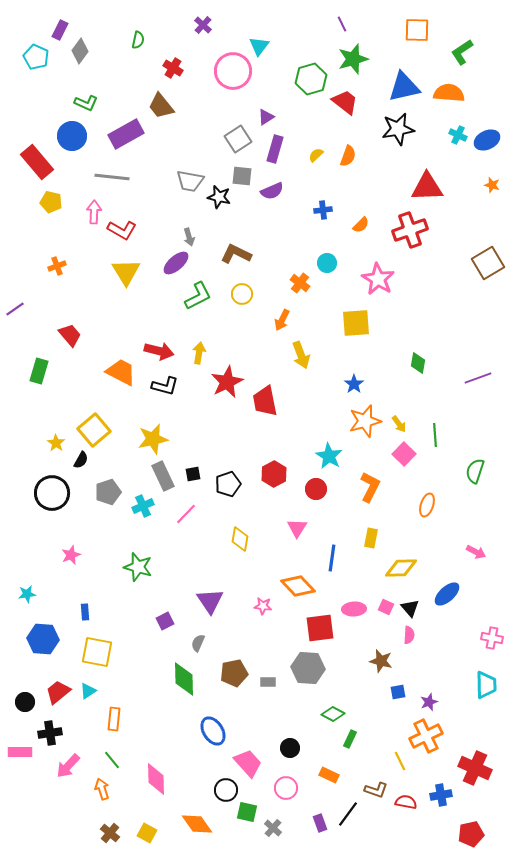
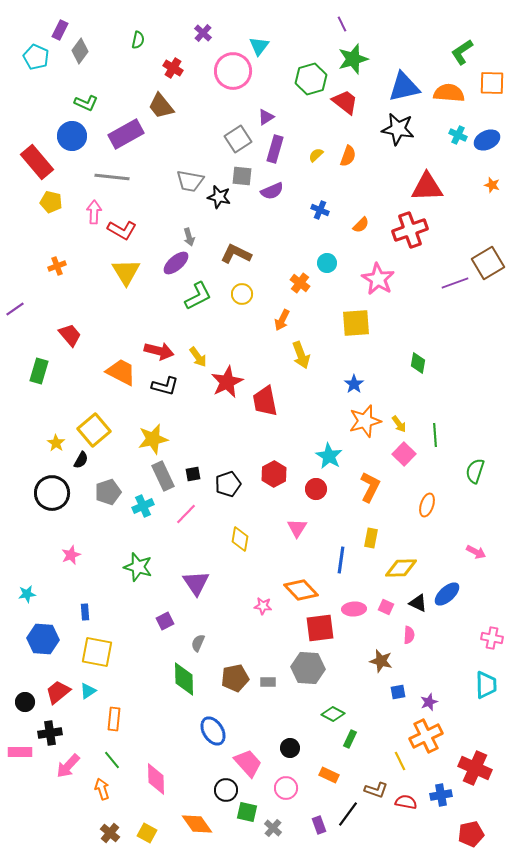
purple cross at (203, 25): moved 8 px down
orange square at (417, 30): moved 75 px right, 53 px down
black star at (398, 129): rotated 20 degrees clockwise
blue cross at (323, 210): moved 3 px left; rotated 30 degrees clockwise
yellow arrow at (199, 353): moved 1 px left, 4 px down; rotated 135 degrees clockwise
purple line at (478, 378): moved 23 px left, 95 px up
blue line at (332, 558): moved 9 px right, 2 px down
orange diamond at (298, 586): moved 3 px right, 4 px down
purple triangle at (210, 601): moved 14 px left, 18 px up
black triangle at (410, 608): moved 8 px right, 5 px up; rotated 24 degrees counterclockwise
brown pentagon at (234, 673): moved 1 px right, 5 px down
purple rectangle at (320, 823): moved 1 px left, 2 px down
